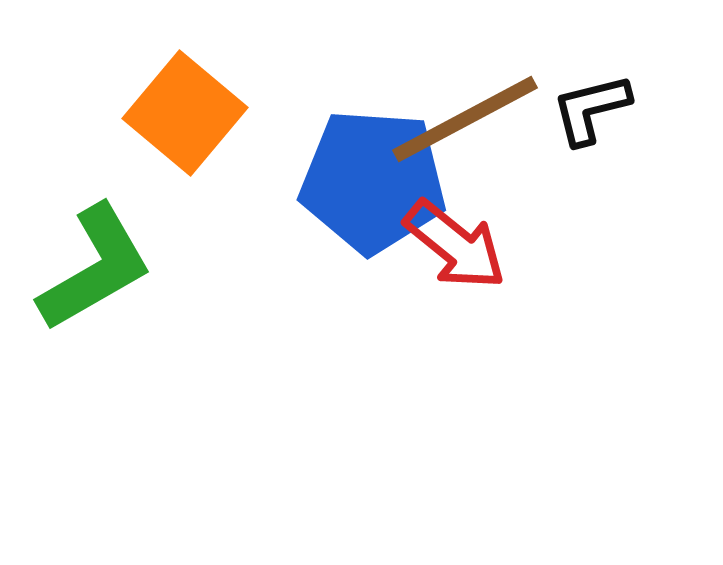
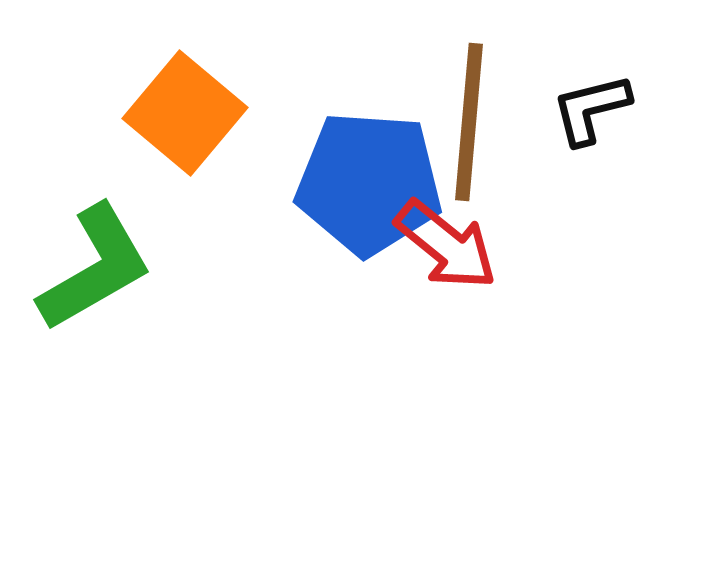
brown line: moved 4 px right, 3 px down; rotated 57 degrees counterclockwise
blue pentagon: moved 4 px left, 2 px down
red arrow: moved 9 px left
